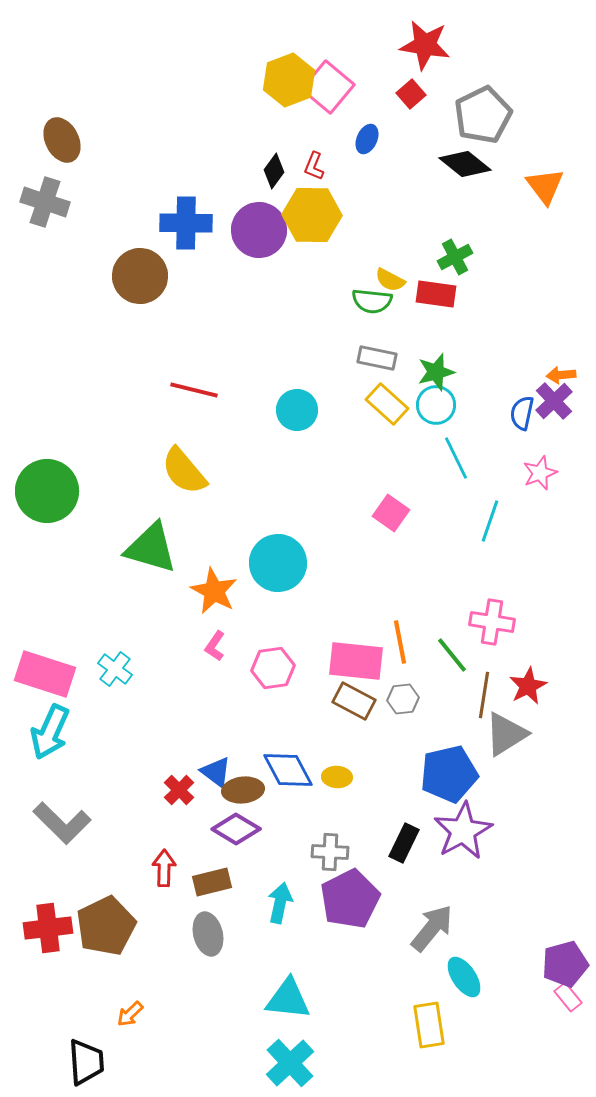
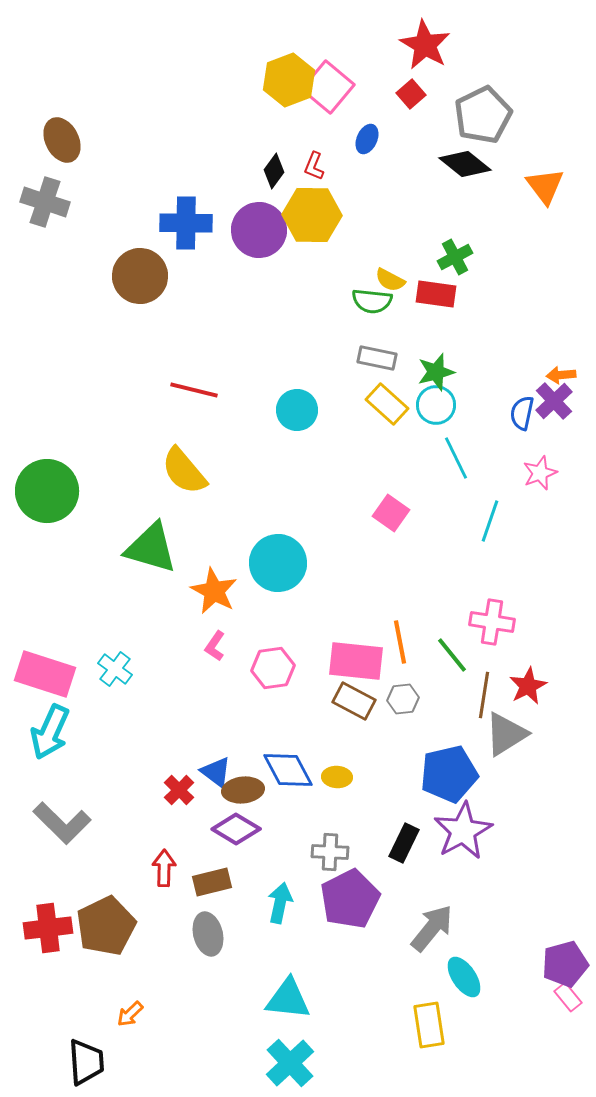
red star at (425, 45): rotated 21 degrees clockwise
